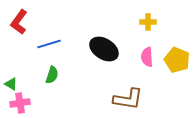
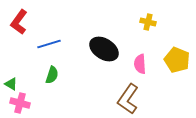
yellow cross: rotated 14 degrees clockwise
pink semicircle: moved 7 px left, 7 px down
brown L-shape: rotated 116 degrees clockwise
pink cross: rotated 24 degrees clockwise
